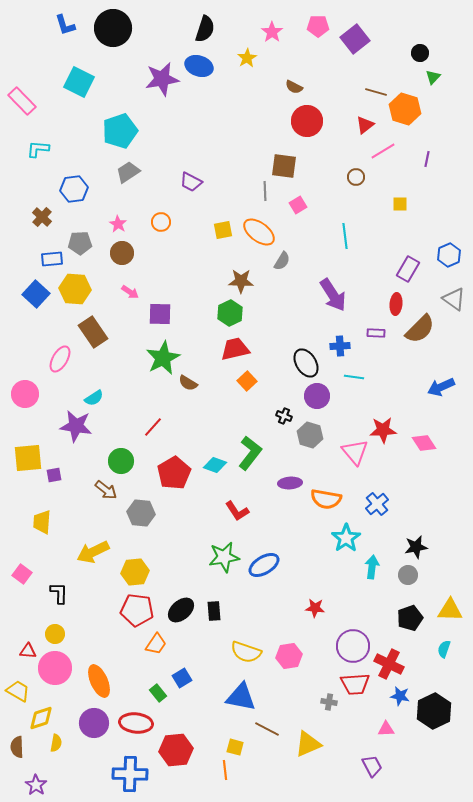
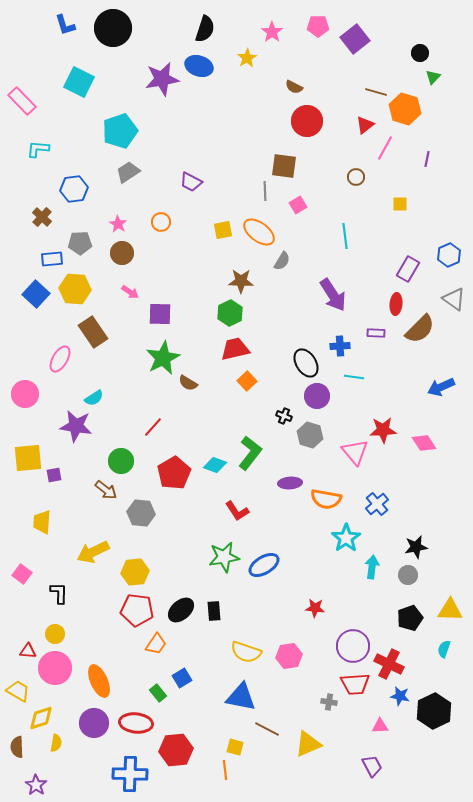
pink line at (383, 151): moved 2 px right, 3 px up; rotated 30 degrees counterclockwise
pink triangle at (386, 729): moved 6 px left, 3 px up
